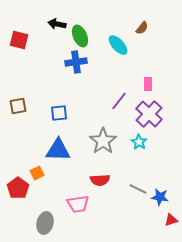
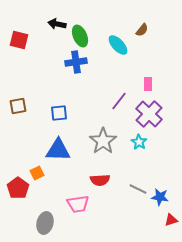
brown semicircle: moved 2 px down
